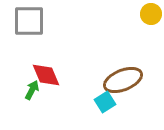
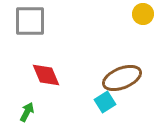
yellow circle: moved 8 px left
gray square: moved 1 px right
brown ellipse: moved 1 px left, 2 px up
green arrow: moved 5 px left, 22 px down
